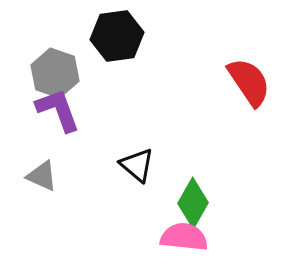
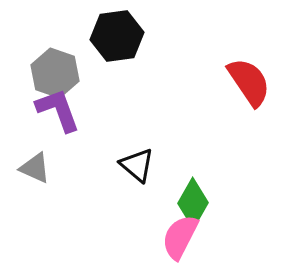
gray triangle: moved 7 px left, 8 px up
pink semicircle: moved 4 px left; rotated 69 degrees counterclockwise
